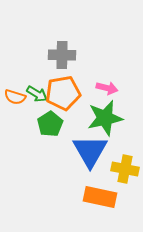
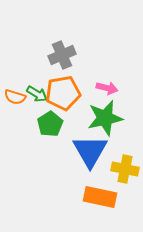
gray cross: rotated 24 degrees counterclockwise
